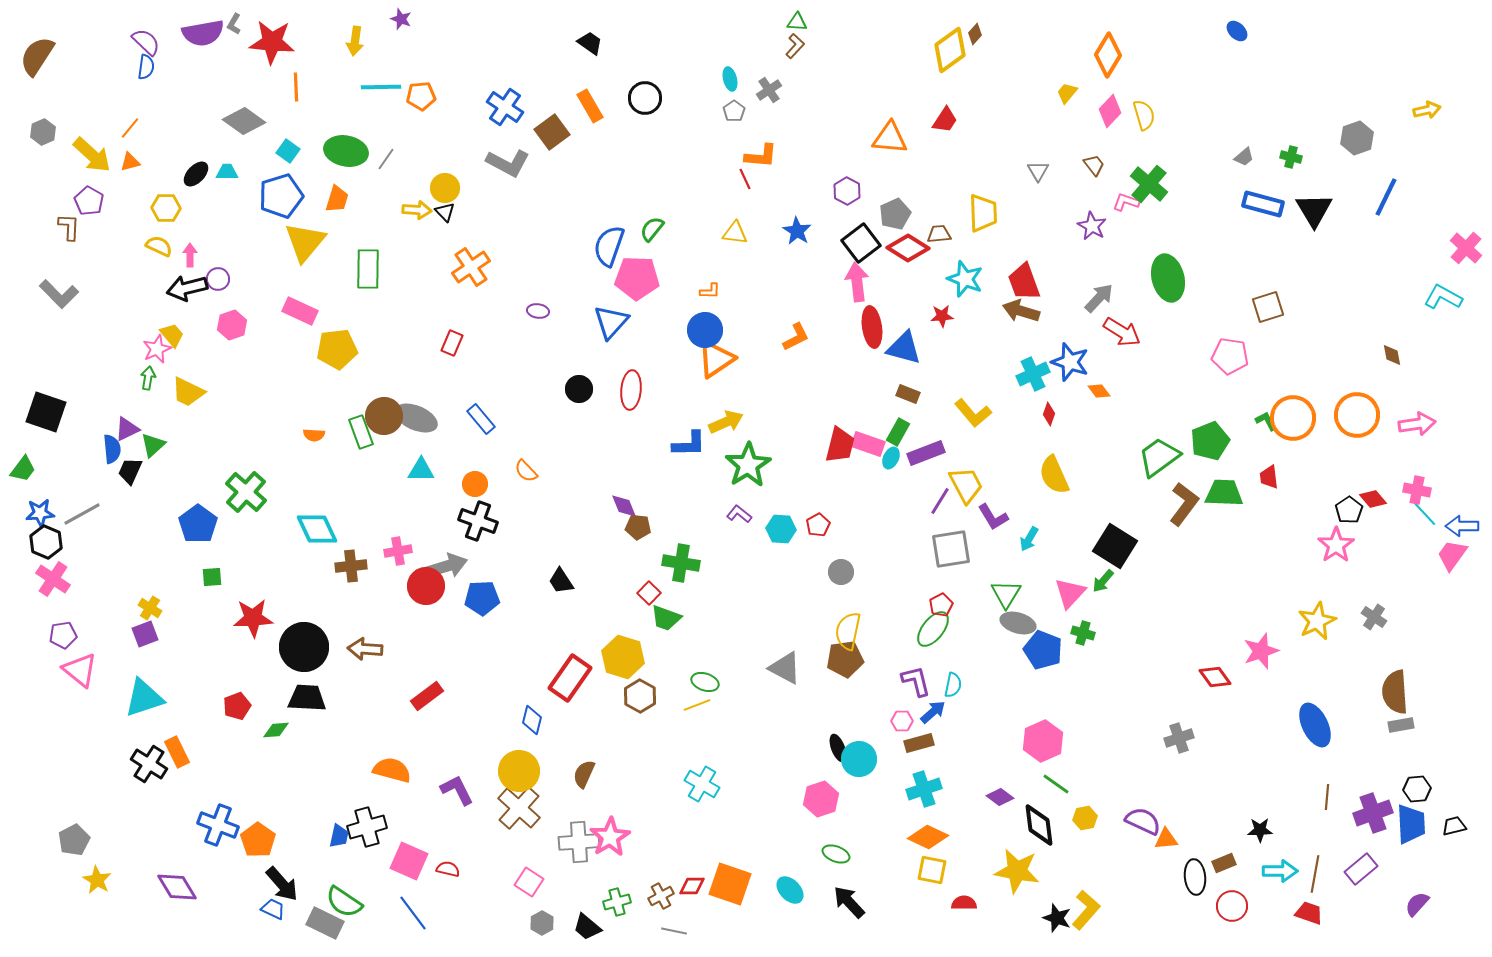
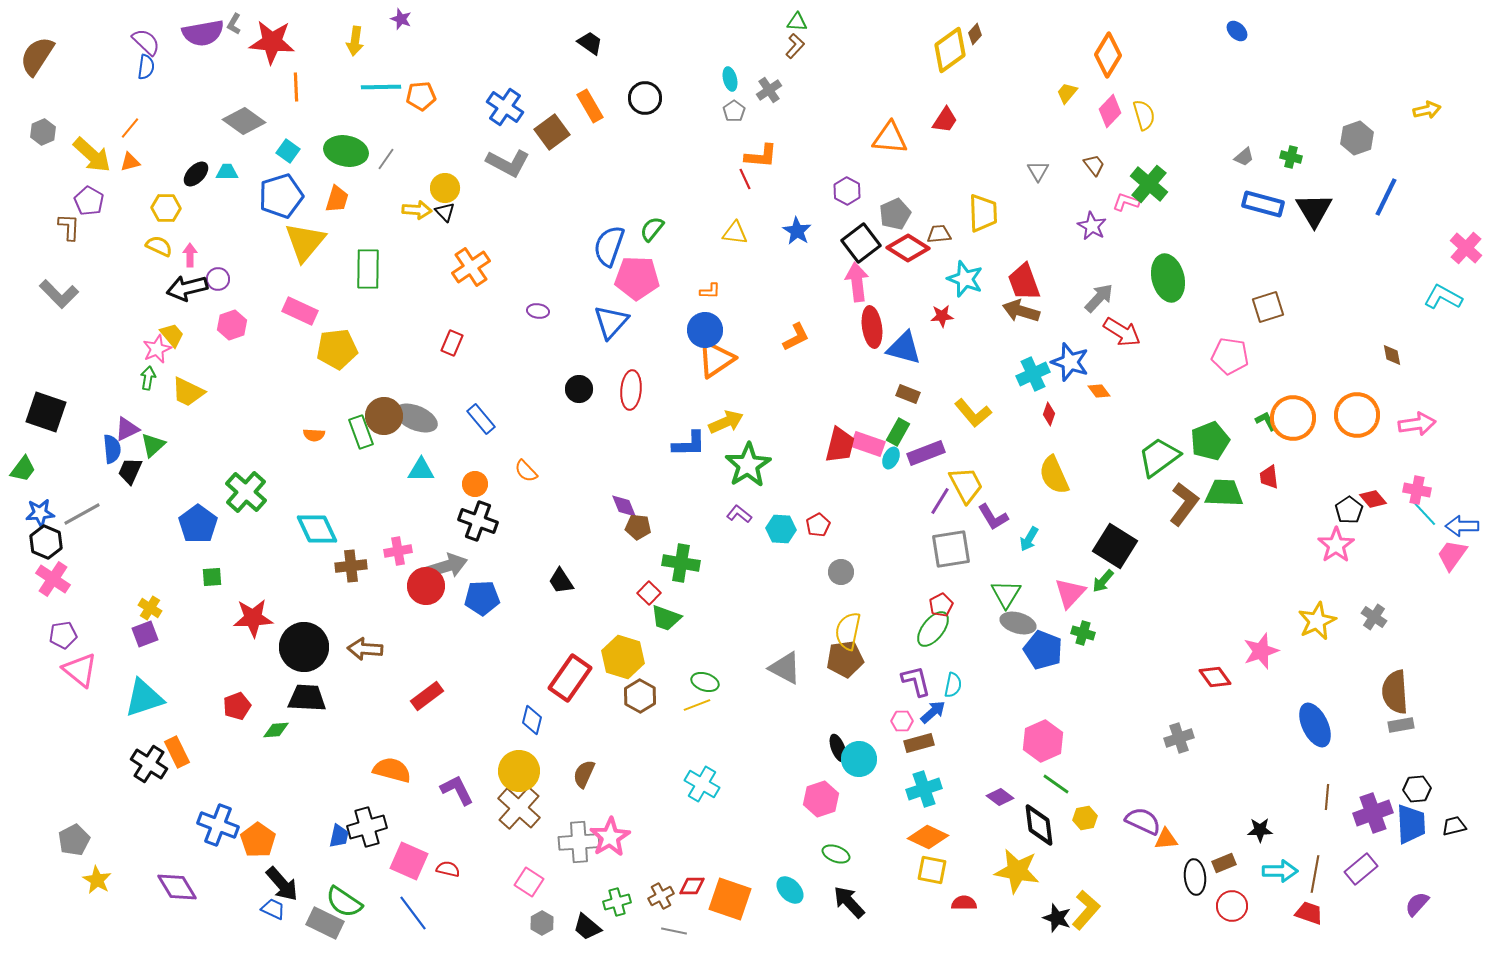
orange square at (730, 884): moved 15 px down
